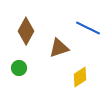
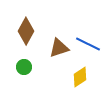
blue line: moved 16 px down
green circle: moved 5 px right, 1 px up
